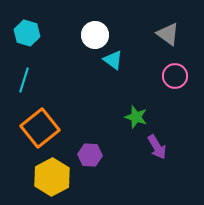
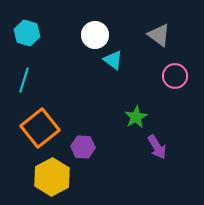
gray triangle: moved 9 px left, 1 px down
green star: rotated 25 degrees clockwise
purple hexagon: moved 7 px left, 8 px up
